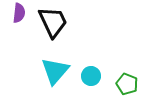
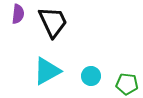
purple semicircle: moved 1 px left, 1 px down
cyan triangle: moved 8 px left; rotated 20 degrees clockwise
green pentagon: rotated 15 degrees counterclockwise
